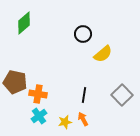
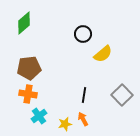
brown pentagon: moved 14 px right, 14 px up; rotated 20 degrees counterclockwise
orange cross: moved 10 px left
yellow star: moved 2 px down
